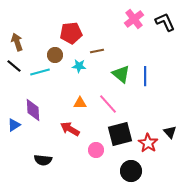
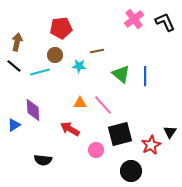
red pentagon: moved 10 px left, 5 px up
brown arrow: rotated 30 degrees clockwise
pink line: moved 5 px left, 1 px down
black triangle: rotated 16 degrees clockwise
red star: moved 3 px right, 2 px down; rotated 12 degrees clockwise
